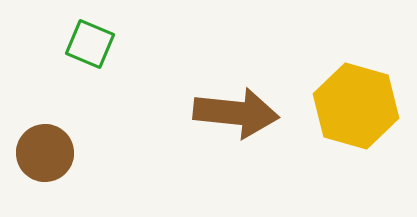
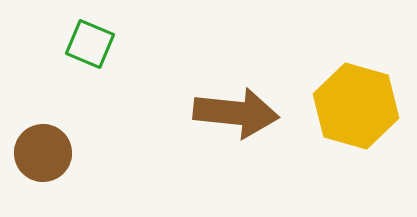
brown circle: moved 2 px left
